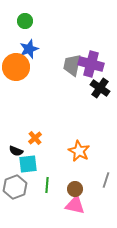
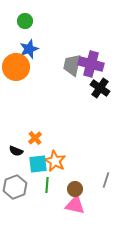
orange star: moved 24 px left, 10 px down
cyan square: moved 10 px right
